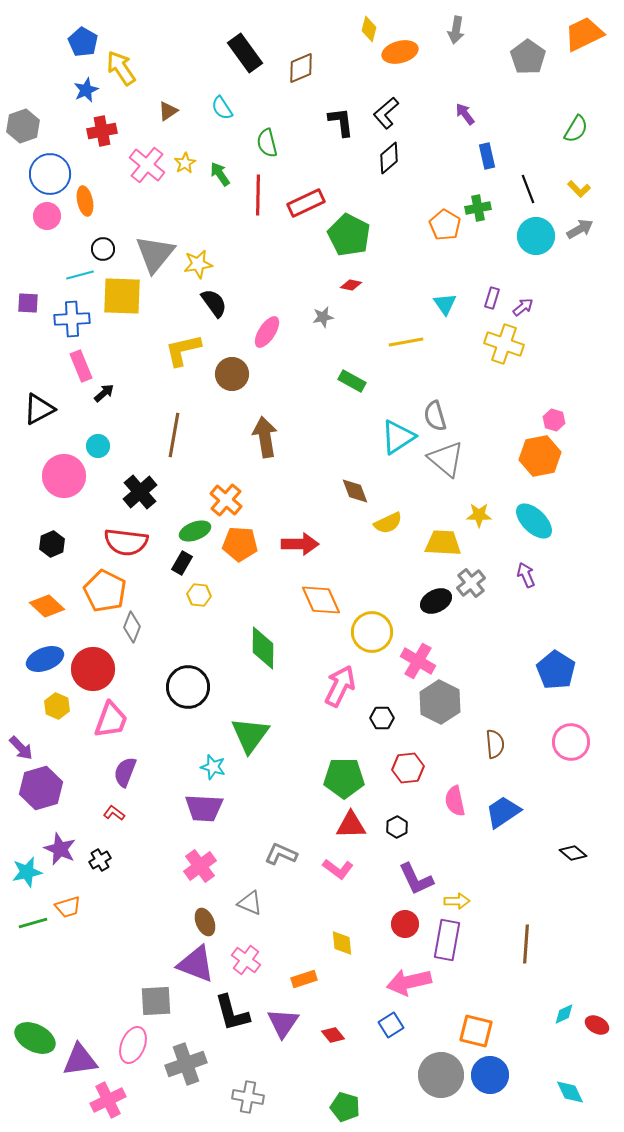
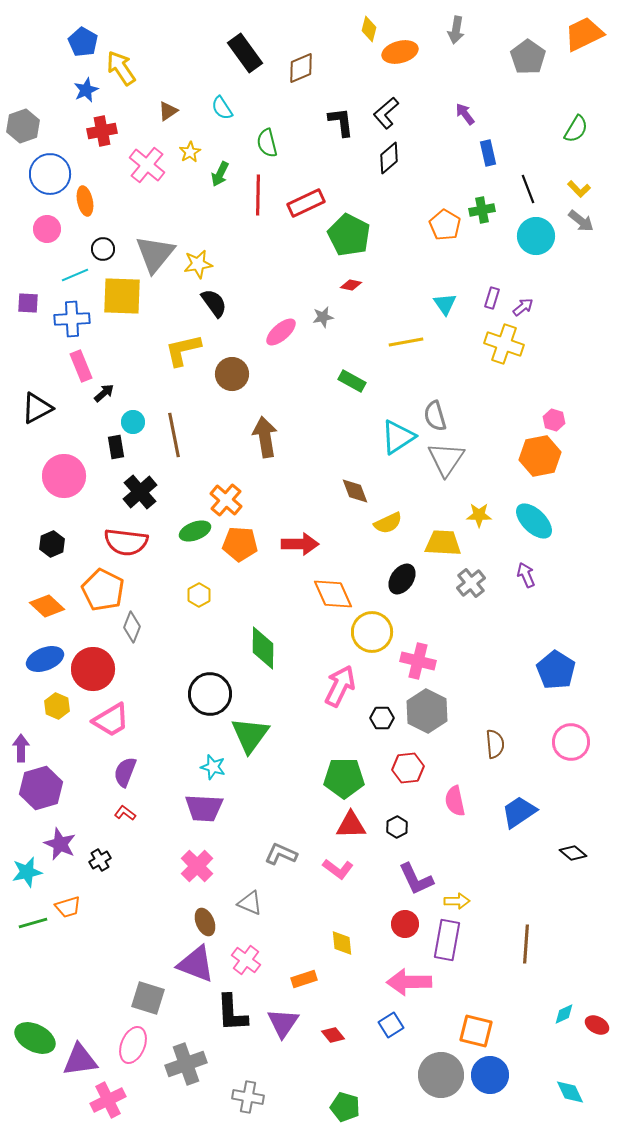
blue rectangle at (487, 156): moved 1 px right, 3 px up
yellow star at (185, 163): moved 5 px right, 11 px up
green arrow at (220, 174): rotated 120 degrees counterclockwise
green cross at (478, 208): moved 4 px right, 2 px down
pink circle at (47, 216): moved 13 px down
gray arrow at (580, 229): moved 1 px right, 8 px up; rotated 68 degrees clockwise
cyan line at (80, 275): moved 5 px left; rotated 8 degrees counterclockwise
pink ellipse at (267, 332): moved 14 px right; rotated 16 degrees clockwise
black triangle at (39, 409): moved 2 px left, 1 px up
brown line at (174, 435): rotated 21 degrees counterclockwise
cyan circle at (98, 446): moved 35 px right, 24 px up
gray triangle at (446, 459): rotated 24 degrees clockwise
black rectangle at (182, 563): moved 66 px left, 116 px up; rotated 40 degrees counterclockwise
orange pentagon at (105, 591): moved 2 px left, 1 px up
yellow hexagon at (199, 595): rotated 25 degrees clockwise
orange diamond at (321, 600): moved 12 px right, 6 px up
black ellipse at (436, 601): moved 34 px left, 22 px up; rotated 28 degrees counterclockwise
pink cross at (418, 661): rotated 16 degrees counterclockwise
black circle at (188, 687): moved 22 px right, 7 px down
gray hexagon at (440, 702): moved 13 px left, 9 px down
pink trapezoid at (111, 720): rotated 39 degrees clockwise
purple arrow at (21, 748): rotated 136 degrees counterclockwise
blue trapezoid at (503, 812): moved 16 px right
red L-shape at (114, 813): moved 11 px right
purple star at (60, 849): moved 5 px up
pink cross at (200, 866): moved 3 px left; rotated 8 degrees counterclockwise
pink arrow at (409, 982): rotated 12 degrees clockwise
gray square at (156, 1001): moved 8 px left, 3 px up; rotated 20 degrees clockwise
black L-shape at (232, 1013): rotated 12 degrees clockwise
